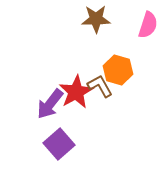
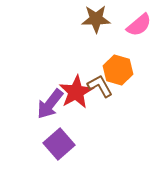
pink semicircle: moved 9 px left; rotated 32 degrees clockwise
